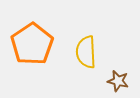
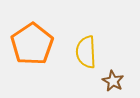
brown star: moved 5 px left; rotated 15 degrees clockwise
